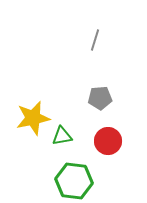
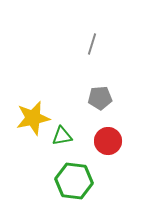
gray line: moved 3 px left, 4 px down
